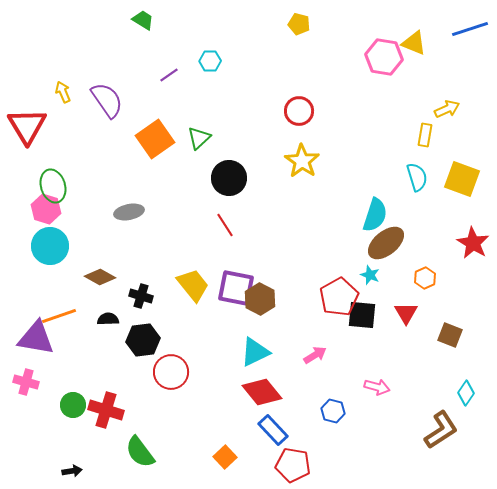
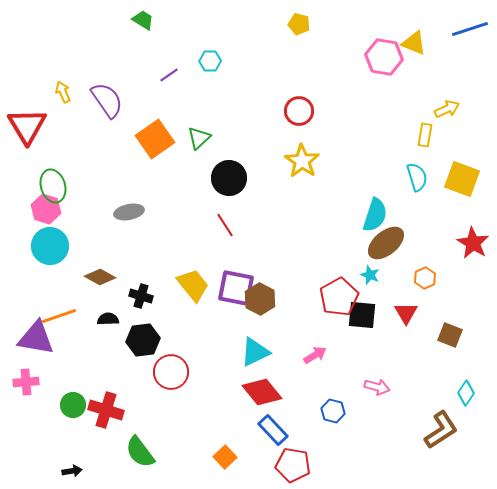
pink cross at (26, 382): rotated 20 degrees counterclockwise
